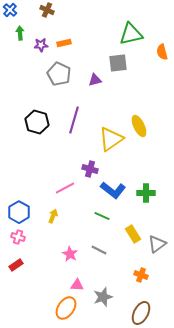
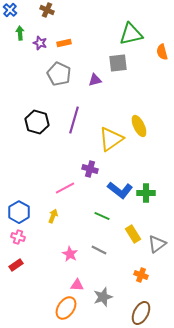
purple star: moved 1 px left, 2 px up; rotated 24 degrees clockwise
blue L-shape: moved 7 px right
